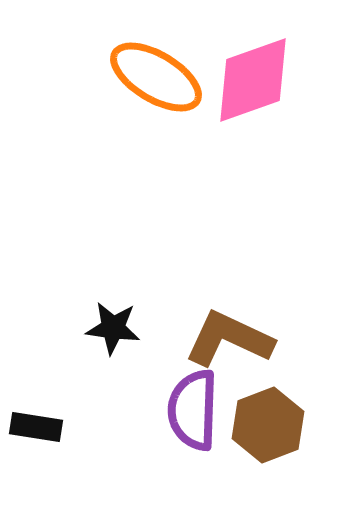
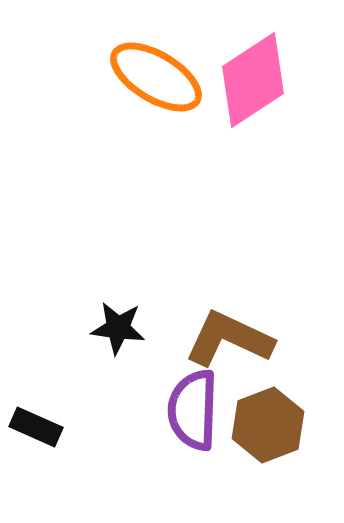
pink diamond: rotated 14 degrees counterclockwise
black star: moved 5 px right
black rectangle: rotated 15 degrees clockwise
